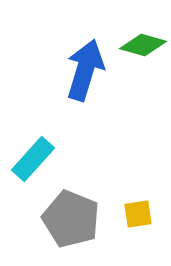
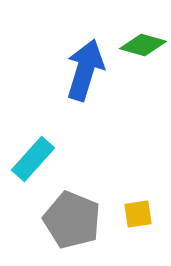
gray pentagon: moved 1 px right, 1 px down
